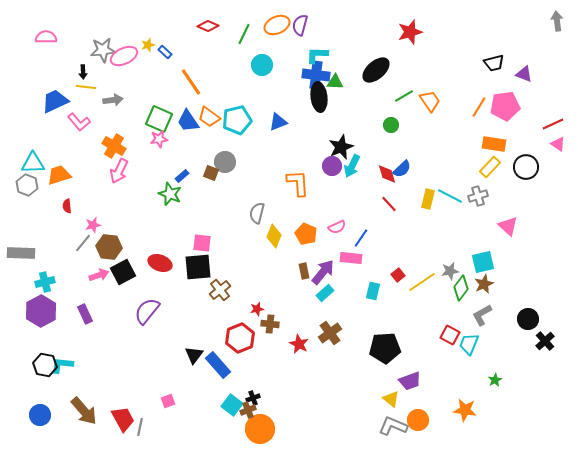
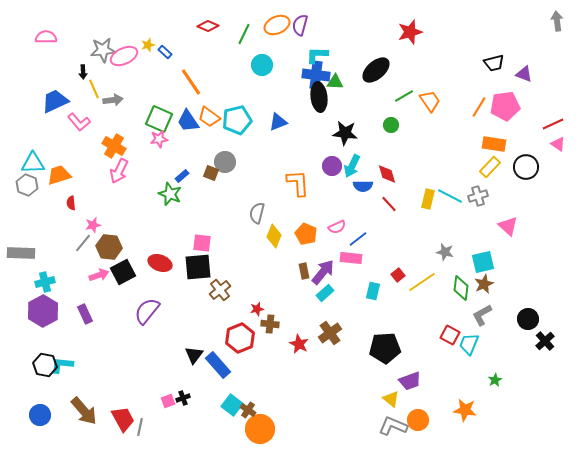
yellow line at (86, 87): moved 8 px right, 2 px down; rotated 60 degrees clockwise
black star at (341, 147): moved 4 px right, 14 px up; rotated 30 degrees clockwise
blue semicircle at (402, 169): moved 39 px left, 17 px down; rotated 42 degrees clockwise
red semicircle at (67, 206): moved 4 px right, 3 px up
blue line at (361, 238): moved 3 px left, 1 px down; rotated 18 degrees clockwise
gray star at (450, 271): moved 5 px left, 19 px up; rotated 24 degrees clockwise
green diamond at (461, 288): rotated 30 degrees counterclockwise
purple hexagon at (41, 311): moved 2 px right
black cross at (253, 398): moved 70 px left
brown cross at (248, 410): rotated 35 degrees counterclockwise
